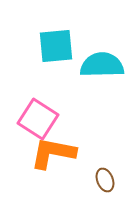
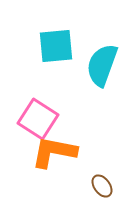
cyan semicircle: rotated 69 degrees counterclockwise
orange L-shape: moved 1 px right, 1 px up
brown ellipse: moved 3 px left, 6 px down; rotated 15 degrees counterclockwise
